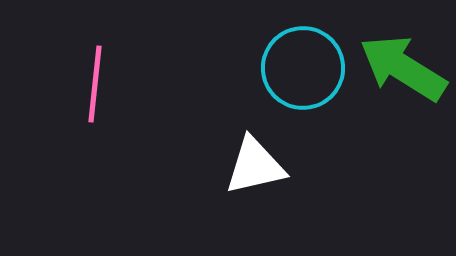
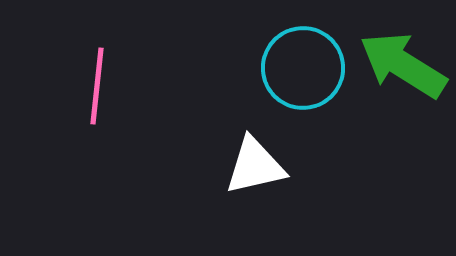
green arrow: moved 3 px up
pink line: moved 2 px right, 2 px down
